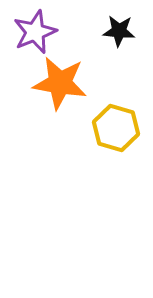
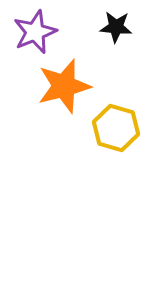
black star: moved 3 px left, 4 px up
orange star: moved 4 px right, 3 px down; rotated 24 degrees counterclockwise
